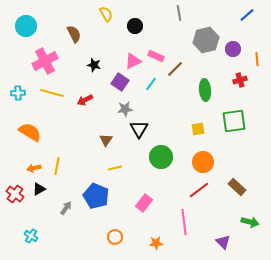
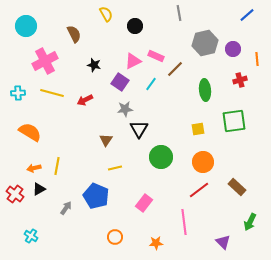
gray hexagon at (206, 40): moved 1 px left, 3 px down
green arrow at (250, 222): rotated 102 degrees clockwise
